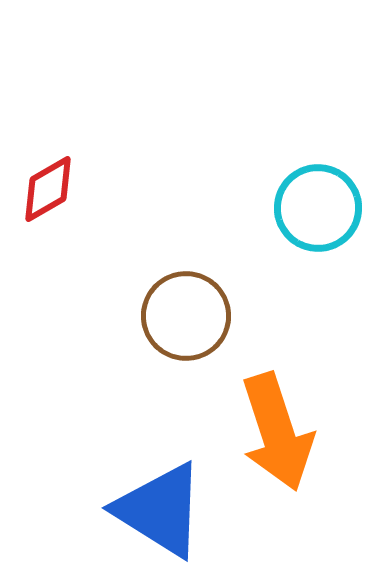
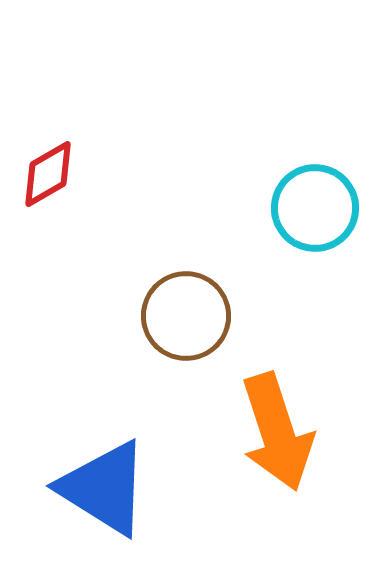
red diamond: moved 15 px up
cyan circle: moved 3 px left
blue triangle: moved 56 px left, 22 px up
